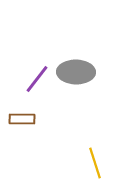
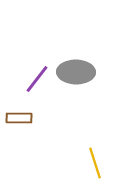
brown rectangle: moved 3 px left, 1 px up
